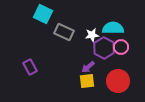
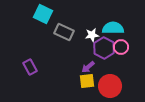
red circle: moved 8 px left, 5 px down
